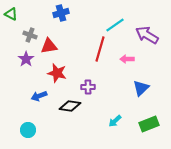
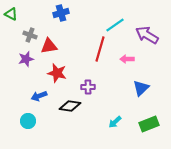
purple star: rotated 21 degrees clockwise
cyan arrow: moved 1 px down
cyan circle: moved 9 px up
